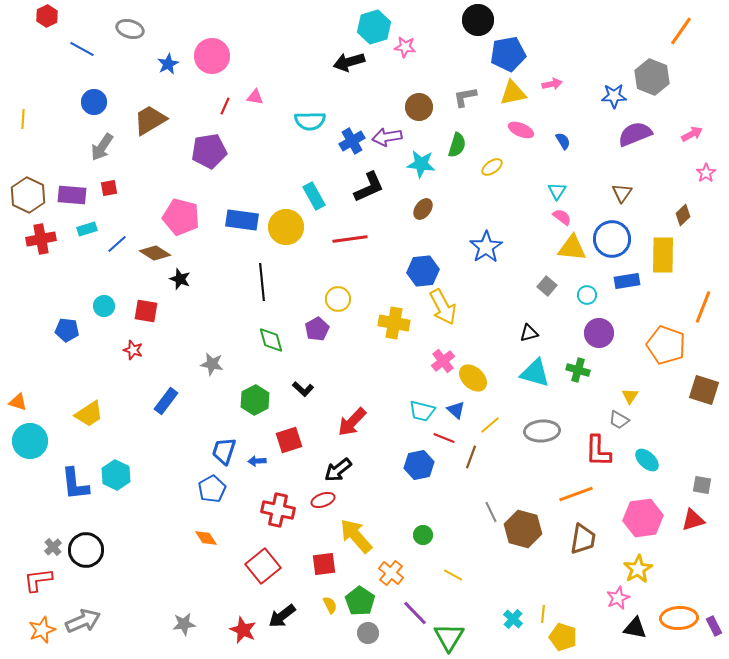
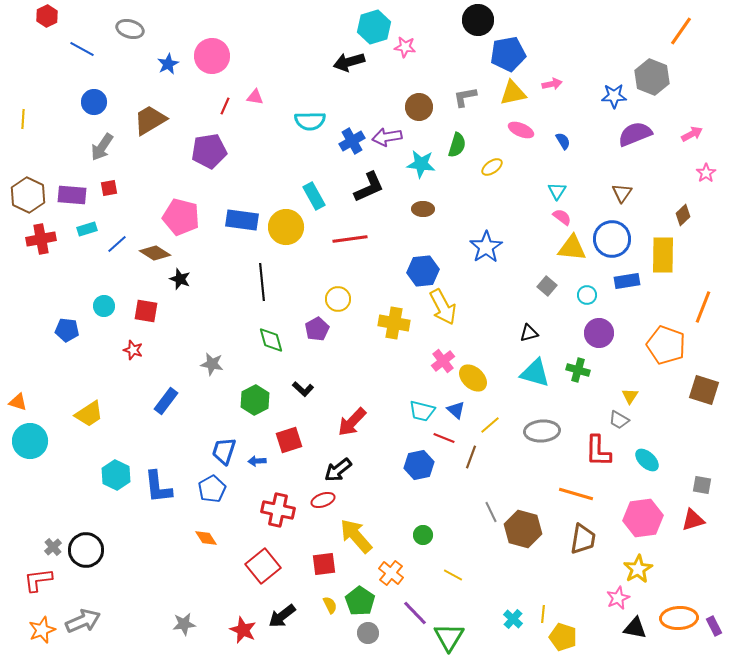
brown ellipse at (423, 209): rotated 55 degrees clockwise
blue L-shape at (75, 484): moved 83 px right, 3 px down
orange line at (576, 494): rotated 36 degrees clockwise
